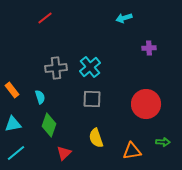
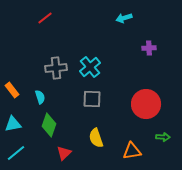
green arrow: moved 5 px up
